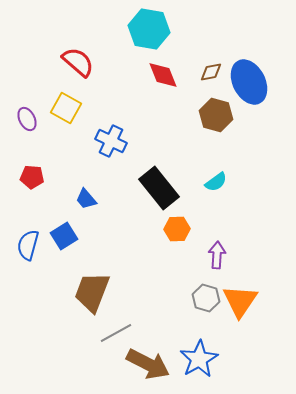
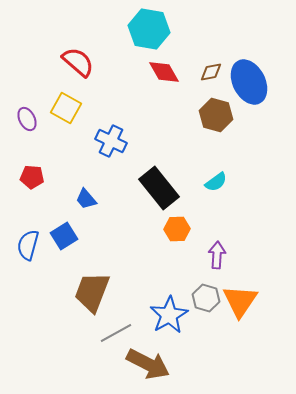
red diamond: moved 1 px right, 3 px up; rotated 8 degrees counterclockwise
blue star: moved 30 px left, 44 px up
